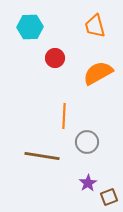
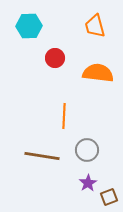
cyan hexagon: moved 1 px left, 1 px up
orange semicircle: rotated 36 degrees clockwise
gray circle: moved 8 px down
